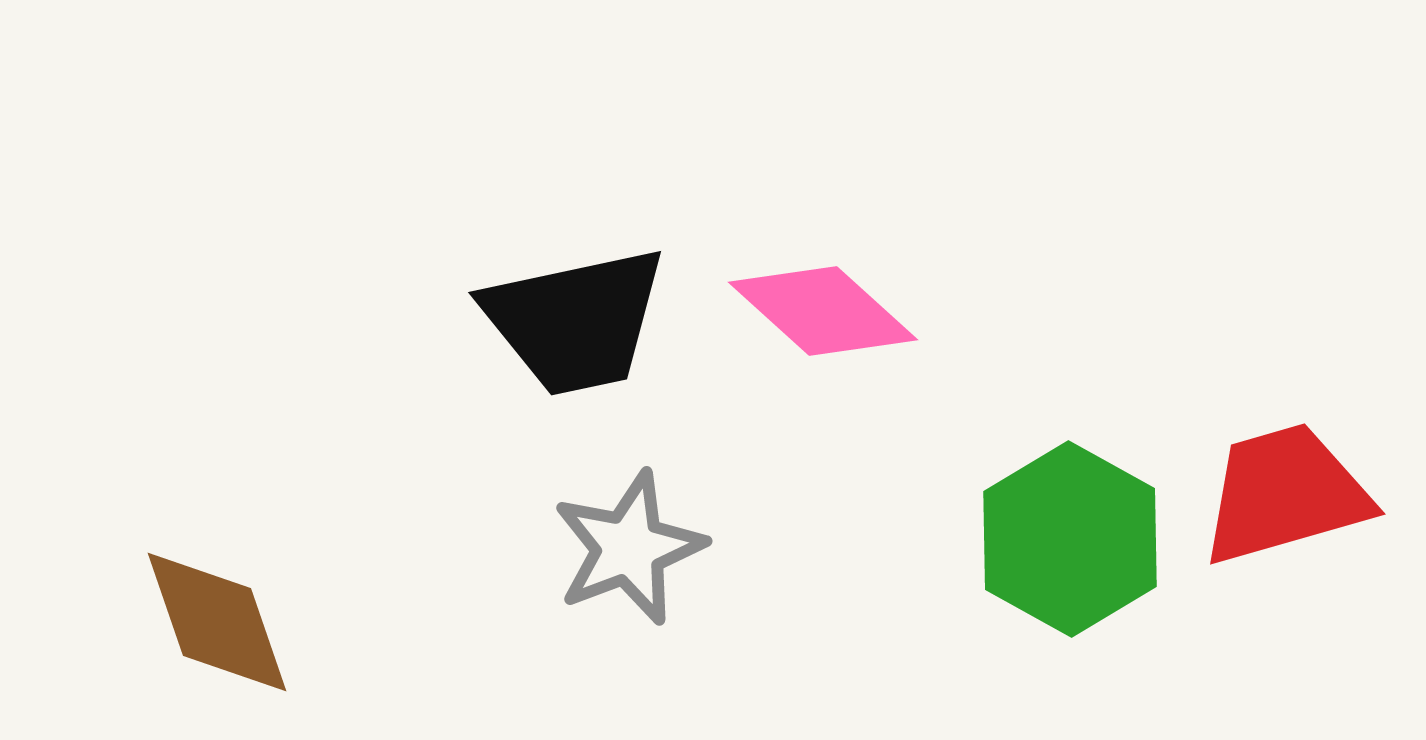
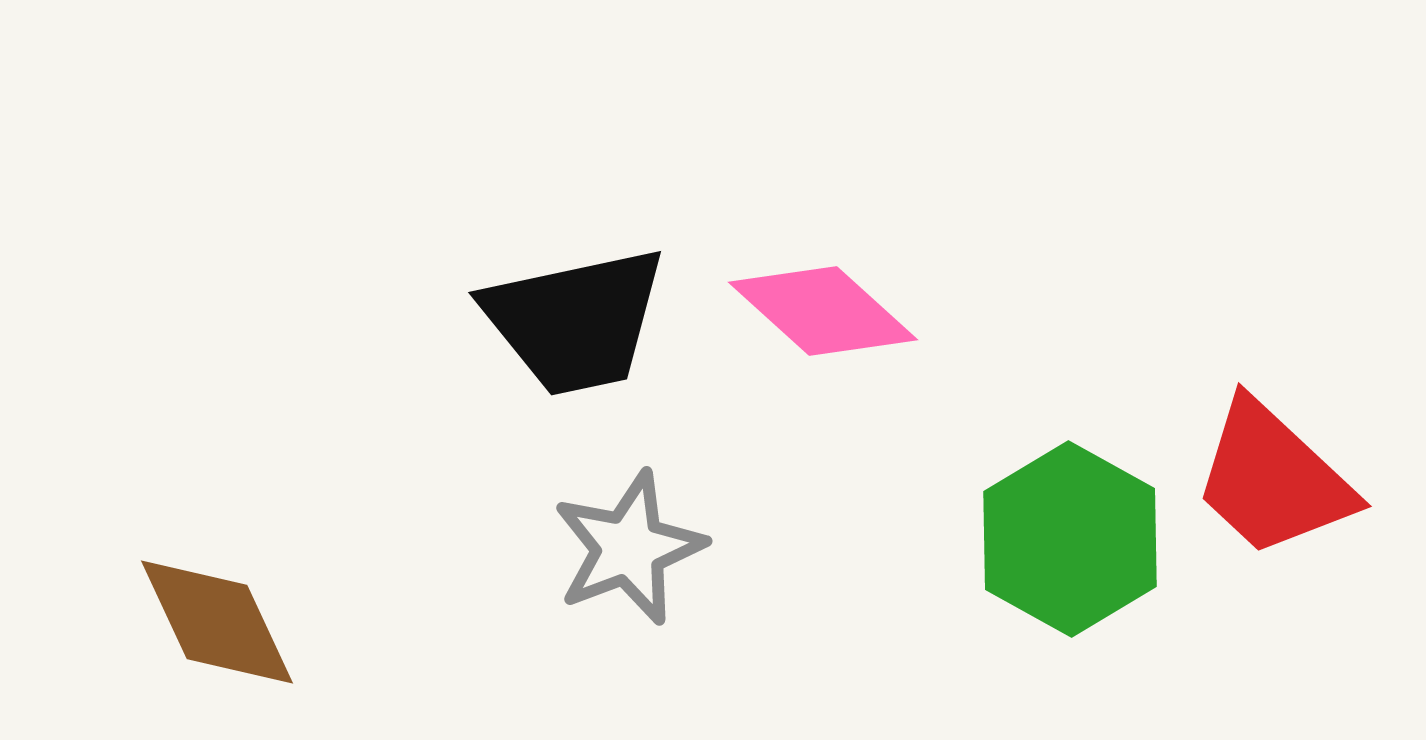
red trapezoid: moved 12 px left, 15 px up; rotated 121 degrees counterclockwise
brown diamond: rotated 6 degrees counterclockwise
